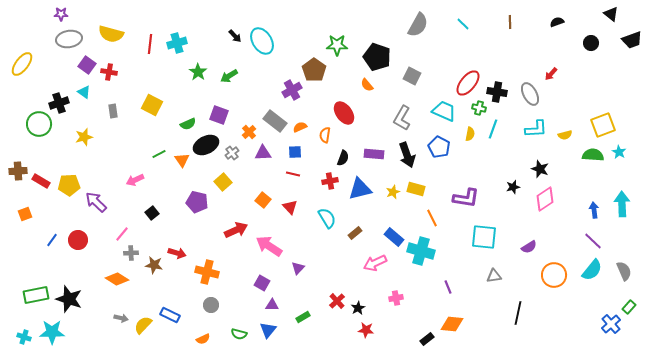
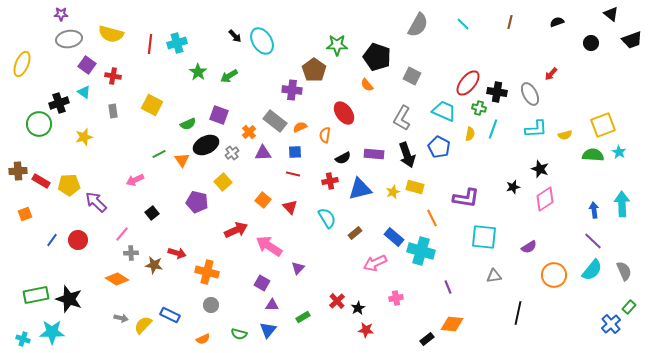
brown line at (510, 22): rotated 16 degrees clockwise
yellow ellipse at (22, 64): rotated 15 degrees counterclockwise
red cross at (109, 72): moved 4 px right, 4 px down
purple cross at (292, 90): rotated 36 degrees clockwise
black semicircle at (343, 158): rotated 42 degrees clockwise
yellow rectangle at (416, 189): moved 1 px left, 2 px up
cyan cross at (24, 337): moved 1 px left, 2 px down
